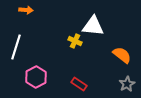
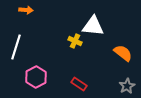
orange semicircle: moved 1 px right, 2 px up
gray star: moved 2 px down
